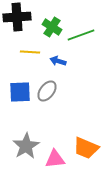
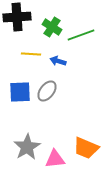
yellow line: moved 1 px right, 2 px down
gray star: moved 1 px right, 1 px down
